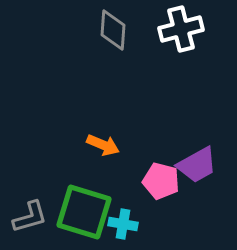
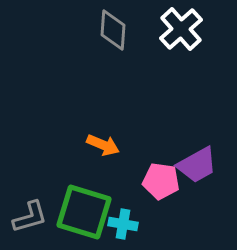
white cross: rotated 27 degrees counterclockwise
pink pentagon: rotated 6 degrees counterclockwise
